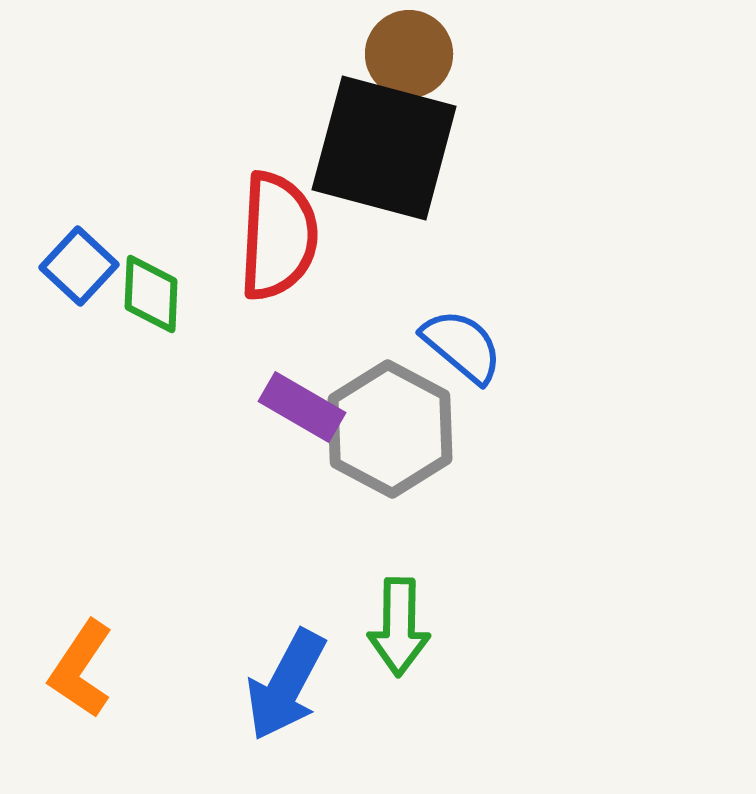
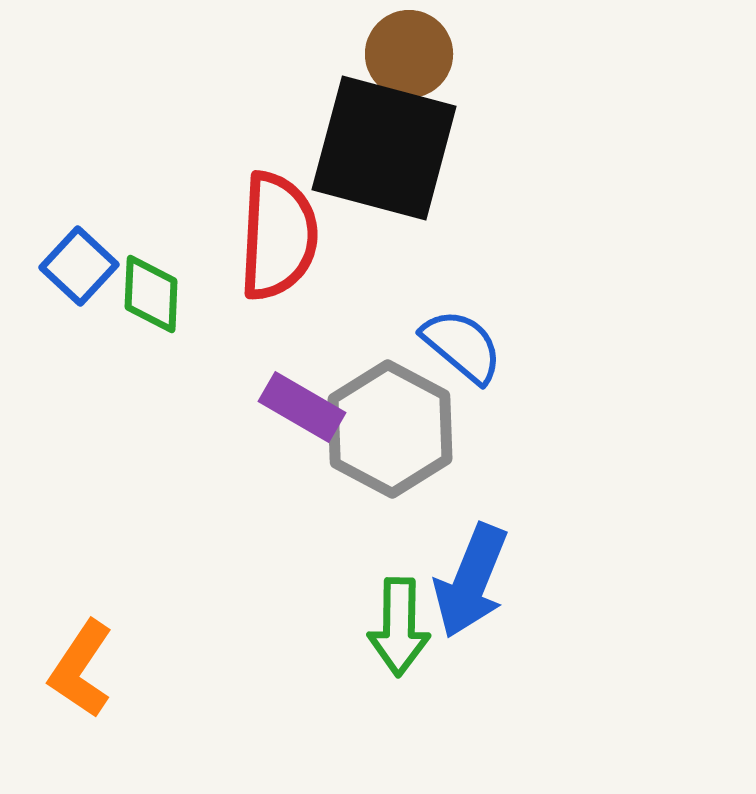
blue arrow: moved 185 px right, 104 px up; rotated 6 degrees counterclockwise
